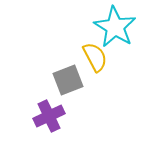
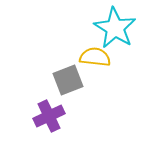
cyan star: moved 1 px down
yellow semicircle: rotated 56 degrees counterclockwise
